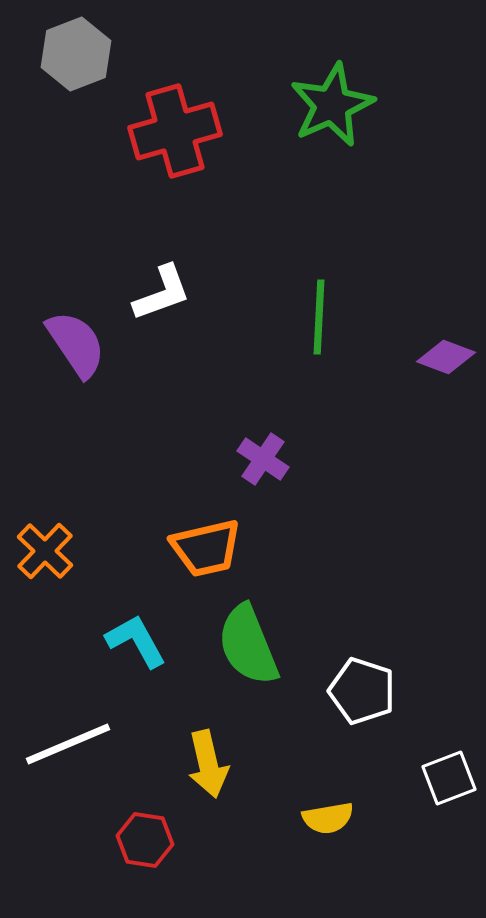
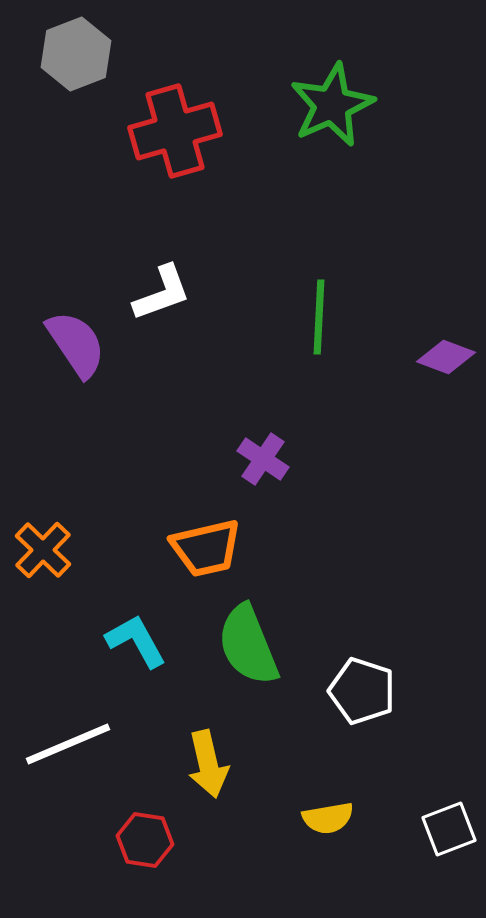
orange cross: moved 2 px left, 1 px up
white square: moved 51 px down
